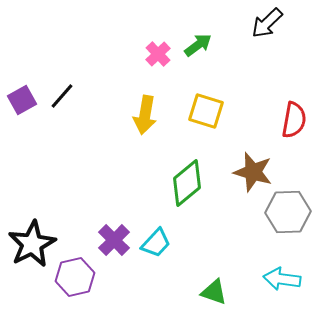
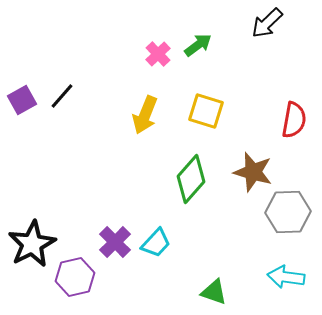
yellow arrow: rotated 12 degrees clockwise
green diamond: moved 4 px right, 4 px up; rotated 9 degrees counterclockwise
purple cross: moved 1 px right, 2 px down
cyan arrow: moved 4 px right, 2 px up
